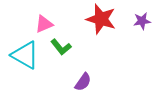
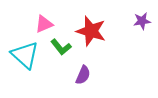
red star: moved 10 px left, 12 px down
cyan triangle: rotated 12 degrees clockwise
purple semicircle: moved 7 px up; rotated 12 degrees counterclockwise
